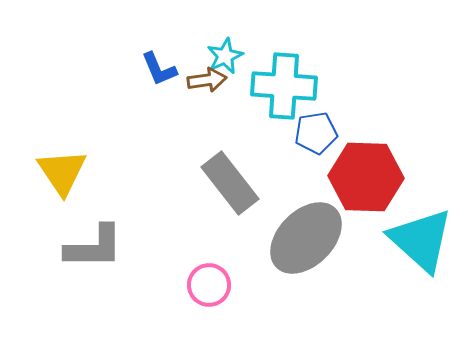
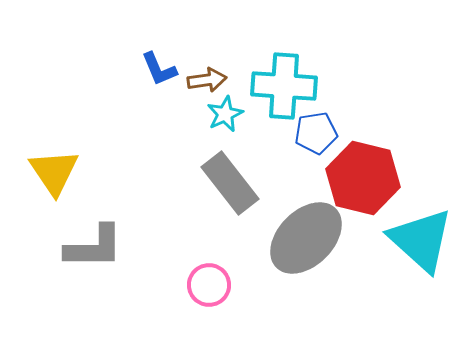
cyan star: moved 58 px down
yellow triangle: moved 8 px left
red hexagon: moved 3 px left, 1 px down; rotated 12 degrees clockwise
